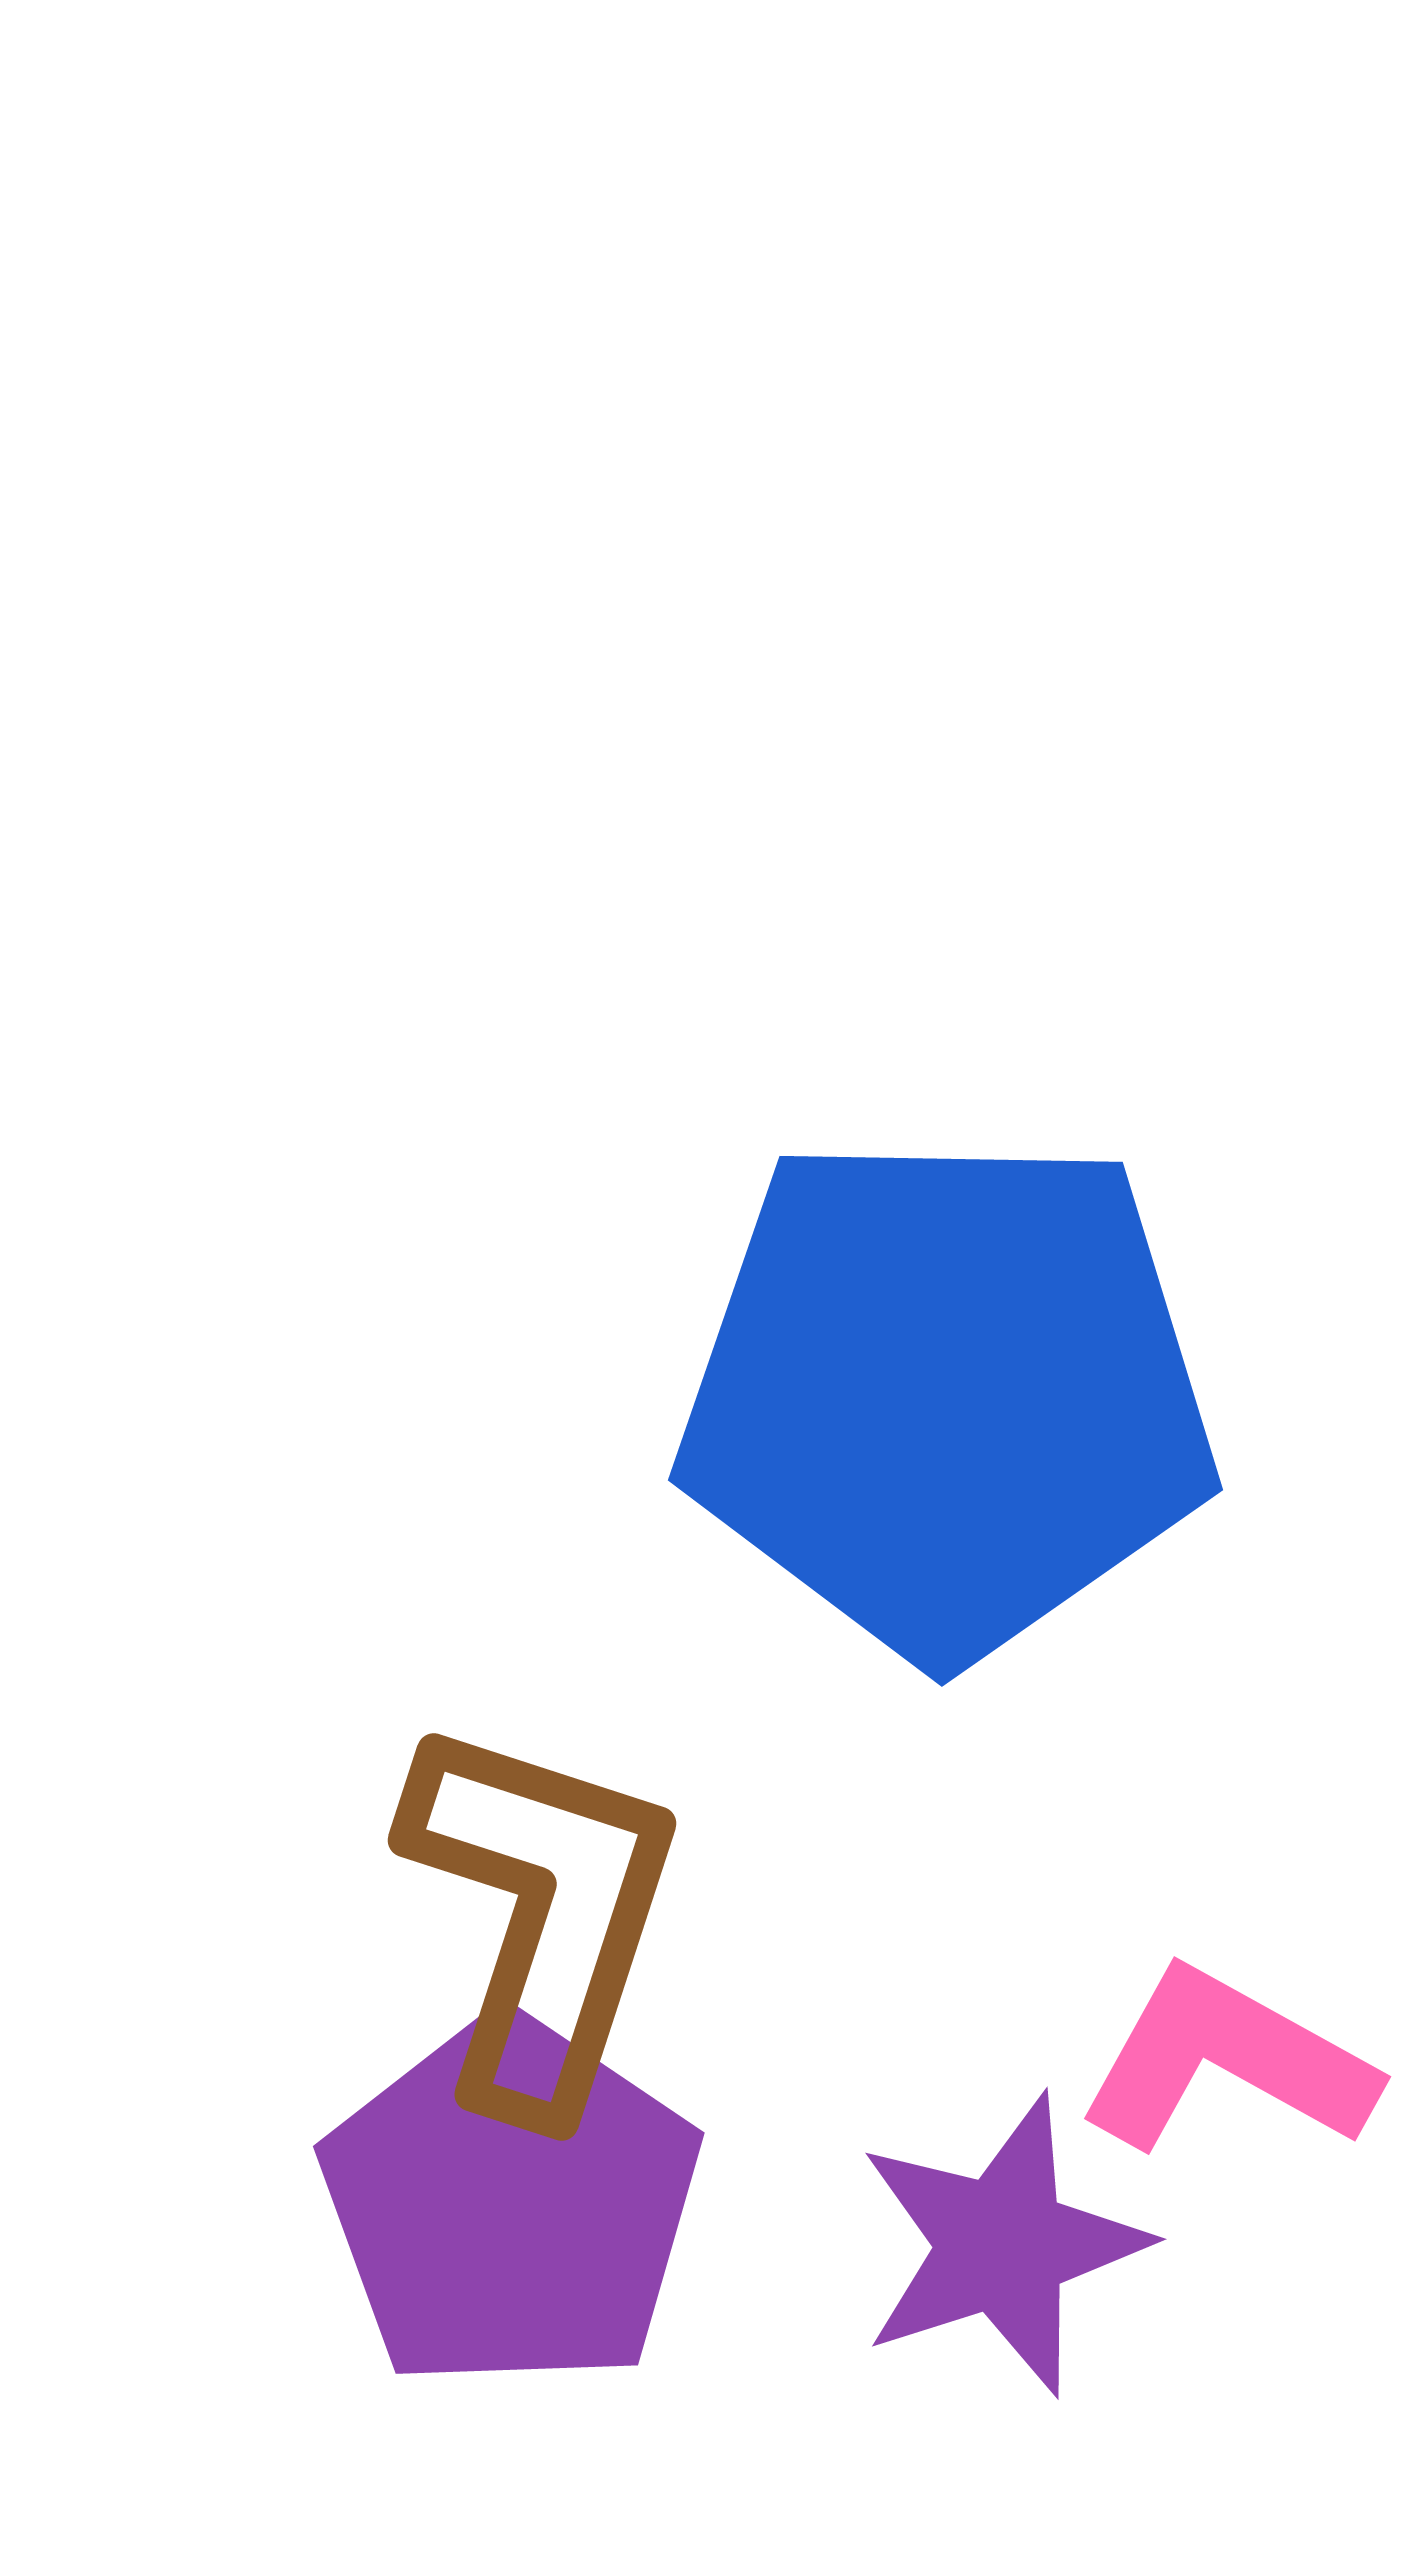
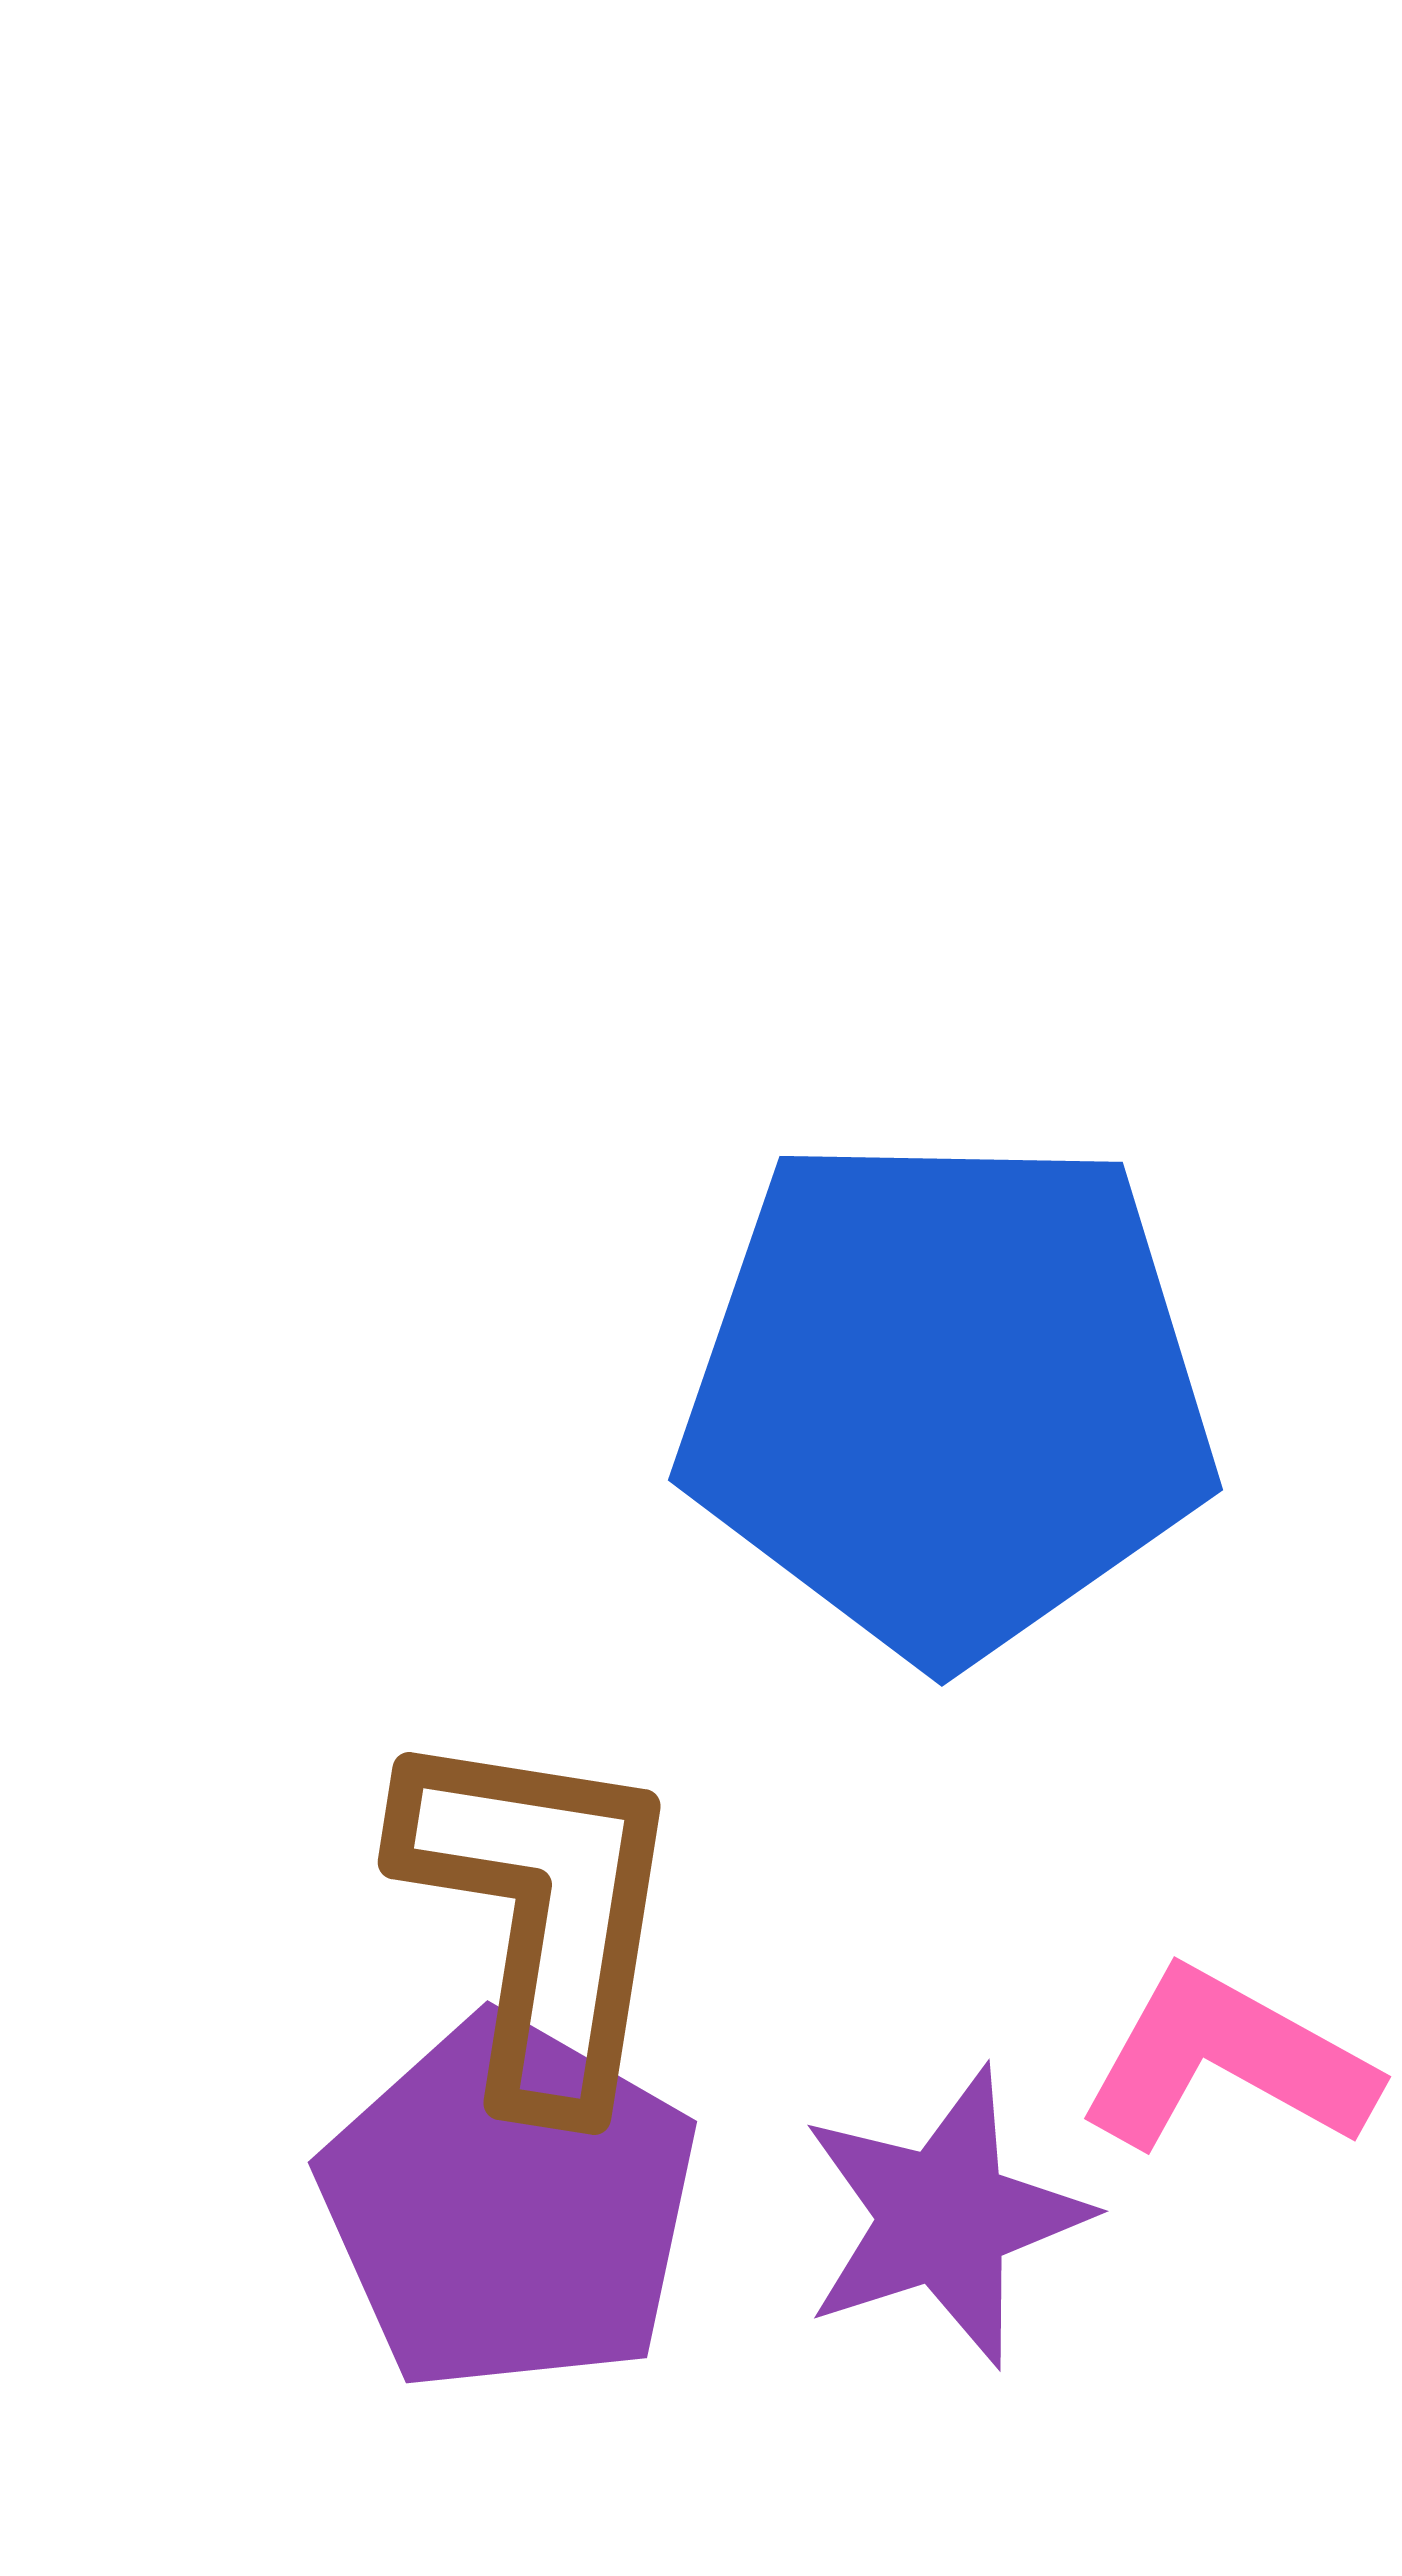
brown L-shape: rotated 9 degrees counterclockwise
purple pentagon: moved 2 px left, 2 px down; rotated 4 degrees counterclockwise
purple star: moved 58 px left, 28 px up
